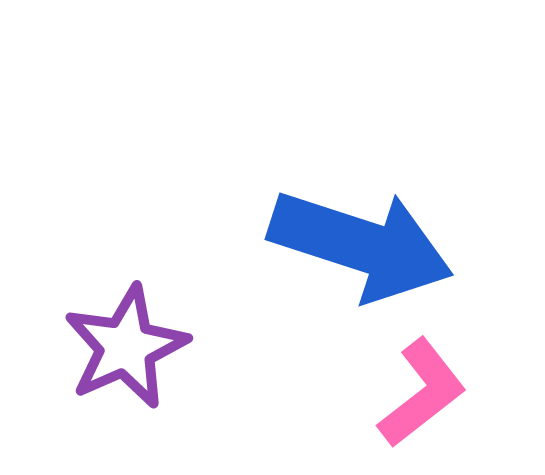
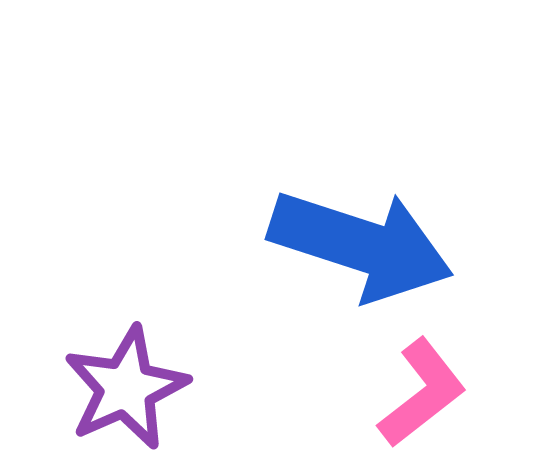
purple star: moved 41 px down
